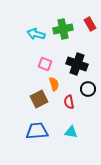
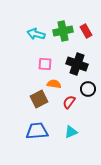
red rectangle: moved 4 px left, 7 px down
green cross: moved 2 px down
pink square: rotated 16 degrees counterclockwise
orange semicircle: rotated 64 degrees counterclockwise
red semicircle: rotated 48 degrees clockwise
cyan triangle: rotated 32 degrees counterclockwise
